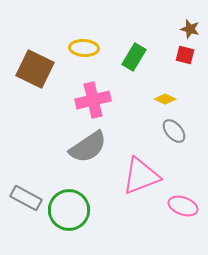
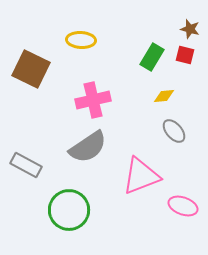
yellow ellipse: moved 3 px left, 8 px up
green rectangle: moved 18 px right
brown square: moved 4 px left
yellow diamond: moved 1 px left, 3 px up; rotated 30 degrees counterclockwise
gray rectangle: moved 33 px up
